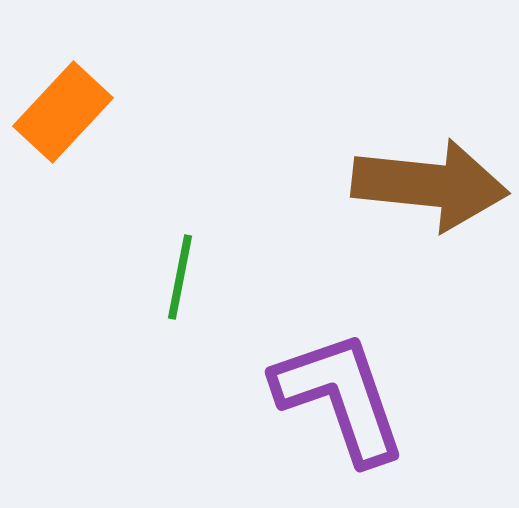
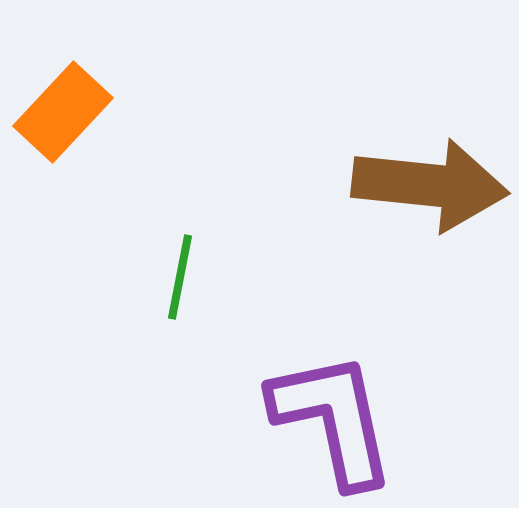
purple L-shape: moved 7 px left, 22 px down; rotated 7 degrees clockwise
